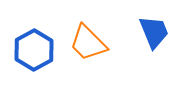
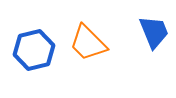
blue hexagon: rotated 15 degrees clockwise
